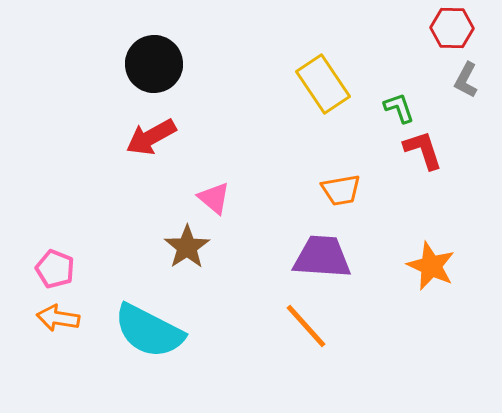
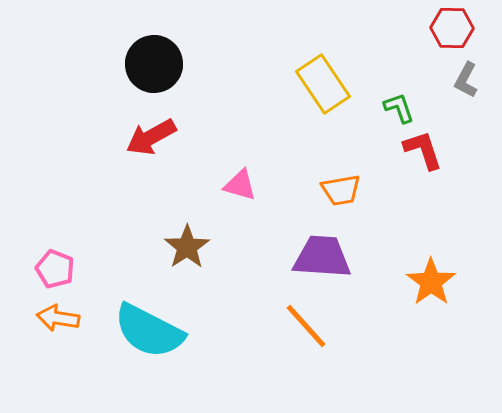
pink triangle: moved 26 px right, 13 px up; rotated 24 degrees counterclockwise
orange star: moved 16 px down; rotated 12 degrees clockwise
